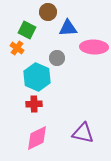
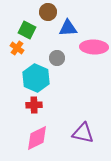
cyan hexagon: moved 1 px left, 1 px down
red cross: moved 1 px down
